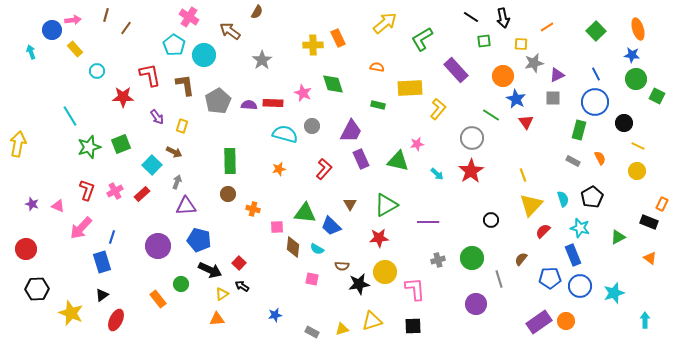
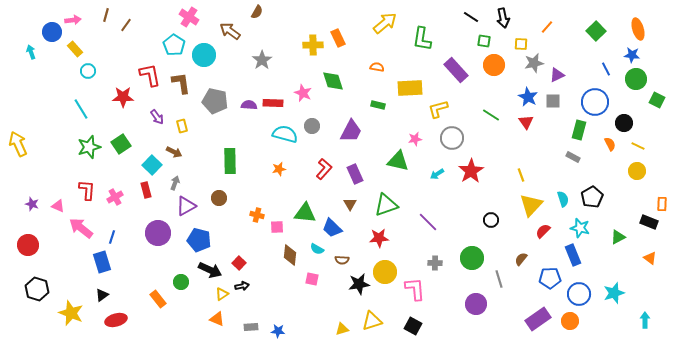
orange line at (547, 27): rotated 16 degrees counterclockwise
brown line at (126, 28): moved 3 px up
blue circle at (52, 30): moved 2 px down
green L-shape at (422, 39): rotated 50 degrees counterclockwise
green square at (484, 41): rotated 16 degrees clockwise
cyan circle at (97, 71): moved 9 px left
blue line at (596, 74): moved 10 px right, 5 px up
orange circle at (503, 76): moved 9 px left, 11 px up
green diamond at (333, 84): moved 3 px up
brown L-shape at (185, 85): moved 4 px left, 2 px up
green square at (657, 96): moved 4 px down
gray square at (553, 98): moved 3 px down
blue star at (516, 99): moved 12 px right, 2 px up
gray pentagon at (218, 101): moved 3 px left; rotated 30 degrees counterclockwise
yellow L-shape at (438, 109): rotated 145 degrees counterclockwise
cyan line at (70, 116): moved 11 px right, 7 px up
yellow rectangle at (182, 126): rotated 32 degrees counterclockwise
gray circle at (472, 138): moved 20 px left
yellow arrow at (18, 144): rotated 35 degrees counterclockwise
green square at (121, 144): rotated 12 degrees counterclockwise
pink star at (417, 144): moved 2 px left, 5 px up
orange semicircle at (600, 158): moved 10 px right, 14 px up
purple rectangle at (361, 159): moved 6 px left, 15 px down
gray rectangle at (573, 161): moved 4 px up
cyan arrow at (437, 174): rotated 104 degrees clockwise
yellow line at (523, 175): moved 2 px left
gray arrow at (177, 182): moved 2 px left, 1 px down
red L-shape at (87, 190): rotated 15 degrees counterclockwise
pink cross at (115, 191): moved 6 px down
red rectangle at (142, 194): moved 4 px right, 4 px up; rotated 63 degrees counterclockwise
brown circle at (228, 194): moved 9 px left, 4 px down
orange rectangle at (662, 204): rotated 24 degrees counterclockwise
green triangle at (386, 205): rotated 10 degrees clockwise
purple triangle at (186, 206): rotated 25 degrees counterclockwise
orange cross at (253, 209): moved 4 px right, 6 px down
purple line at (428, 222): rotated 45 degrees clockwise
blue trapezoid at (331, 226): moved 1 px right, 2 px down
pink arrow at (81, 228): rotated 85 degrees clockwise
purple circle at (158, 246): moved 13 px up
brown diamond at (293, 247): moved 3 px left, 8 px down
red circle at (26, 249): moved 2 px right, 4 px up
gray cross at (438, 260): moved 3 px left, 3 px down; rotated 16 degrees clockwise
brown semicircle at (342, 266): moved 6 px up
green circle at (181, 284): moved 2 px up
black arrow at (242, 286): rotated 136 degrees clockwise
blue circle at (580, 286): moved 1 px left, 8 px down
black hexagon at (37, 289): rotated 20 degrees clockwise
blue star at (275, 315): moved 3 px right, 16 px down; rotated 16 degrees clockwise
orange triangle at (217, 319): rotated 28 degrees clockwise
red ellipse at (116, 320): rotated 50 degrees clockwise
orange circle at (566, 321): moved 4 px right
purple rectangle at (539, 322): moved 1 px left, 3 px up
black square at (413, 326): rotated 30 degrees clockwise
gray rectangle at (312, 332): moved 61 px left, 5 px up; rotated 32 degrees counterclockwise
